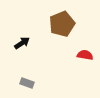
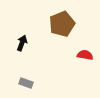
black arrow: rotated 35 degrees counterclockwise
gray rectangle: moved 1 px left
